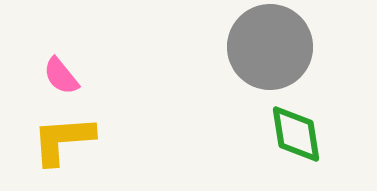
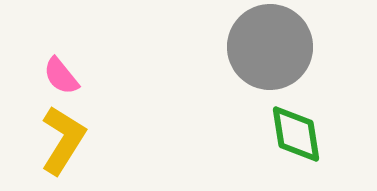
yellow L-shape: rotated 126 degrees clockwise
